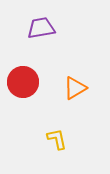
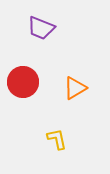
purple trapezoid: rotated 148 degrees counterclockwise
